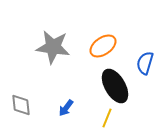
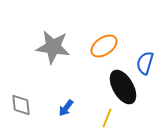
orange ellipse: moved 1 px right
black ellipse: moved 8 px right, 1 px down
